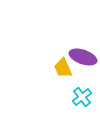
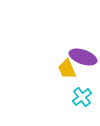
yellow trapezoid: moved 4 px right, 1 px down
